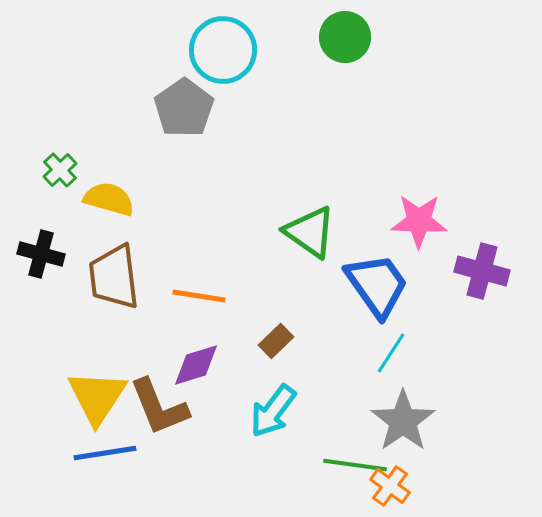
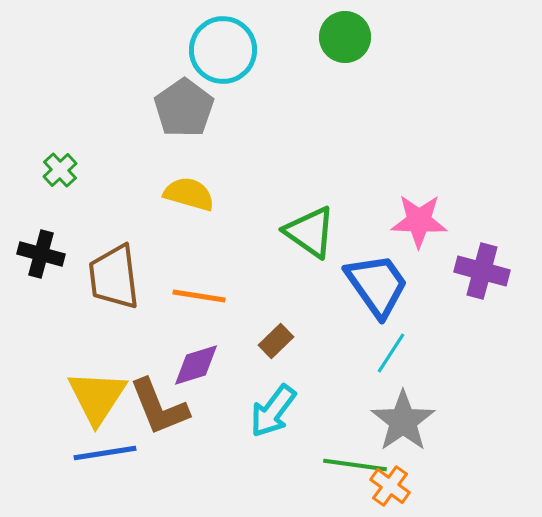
yellow semicircle: moved 80 px right, 5 px up
